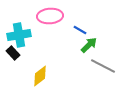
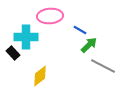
cyan cross: moved 7 px right, 2 px down; rotated 10 degrees clockwise
